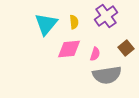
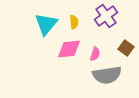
brown square: rotated 14 degrees counterclockwise
